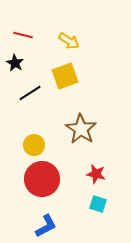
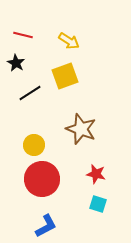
black star: moved 1 px right
brown star: rotated 12 degrees counterclockwise
